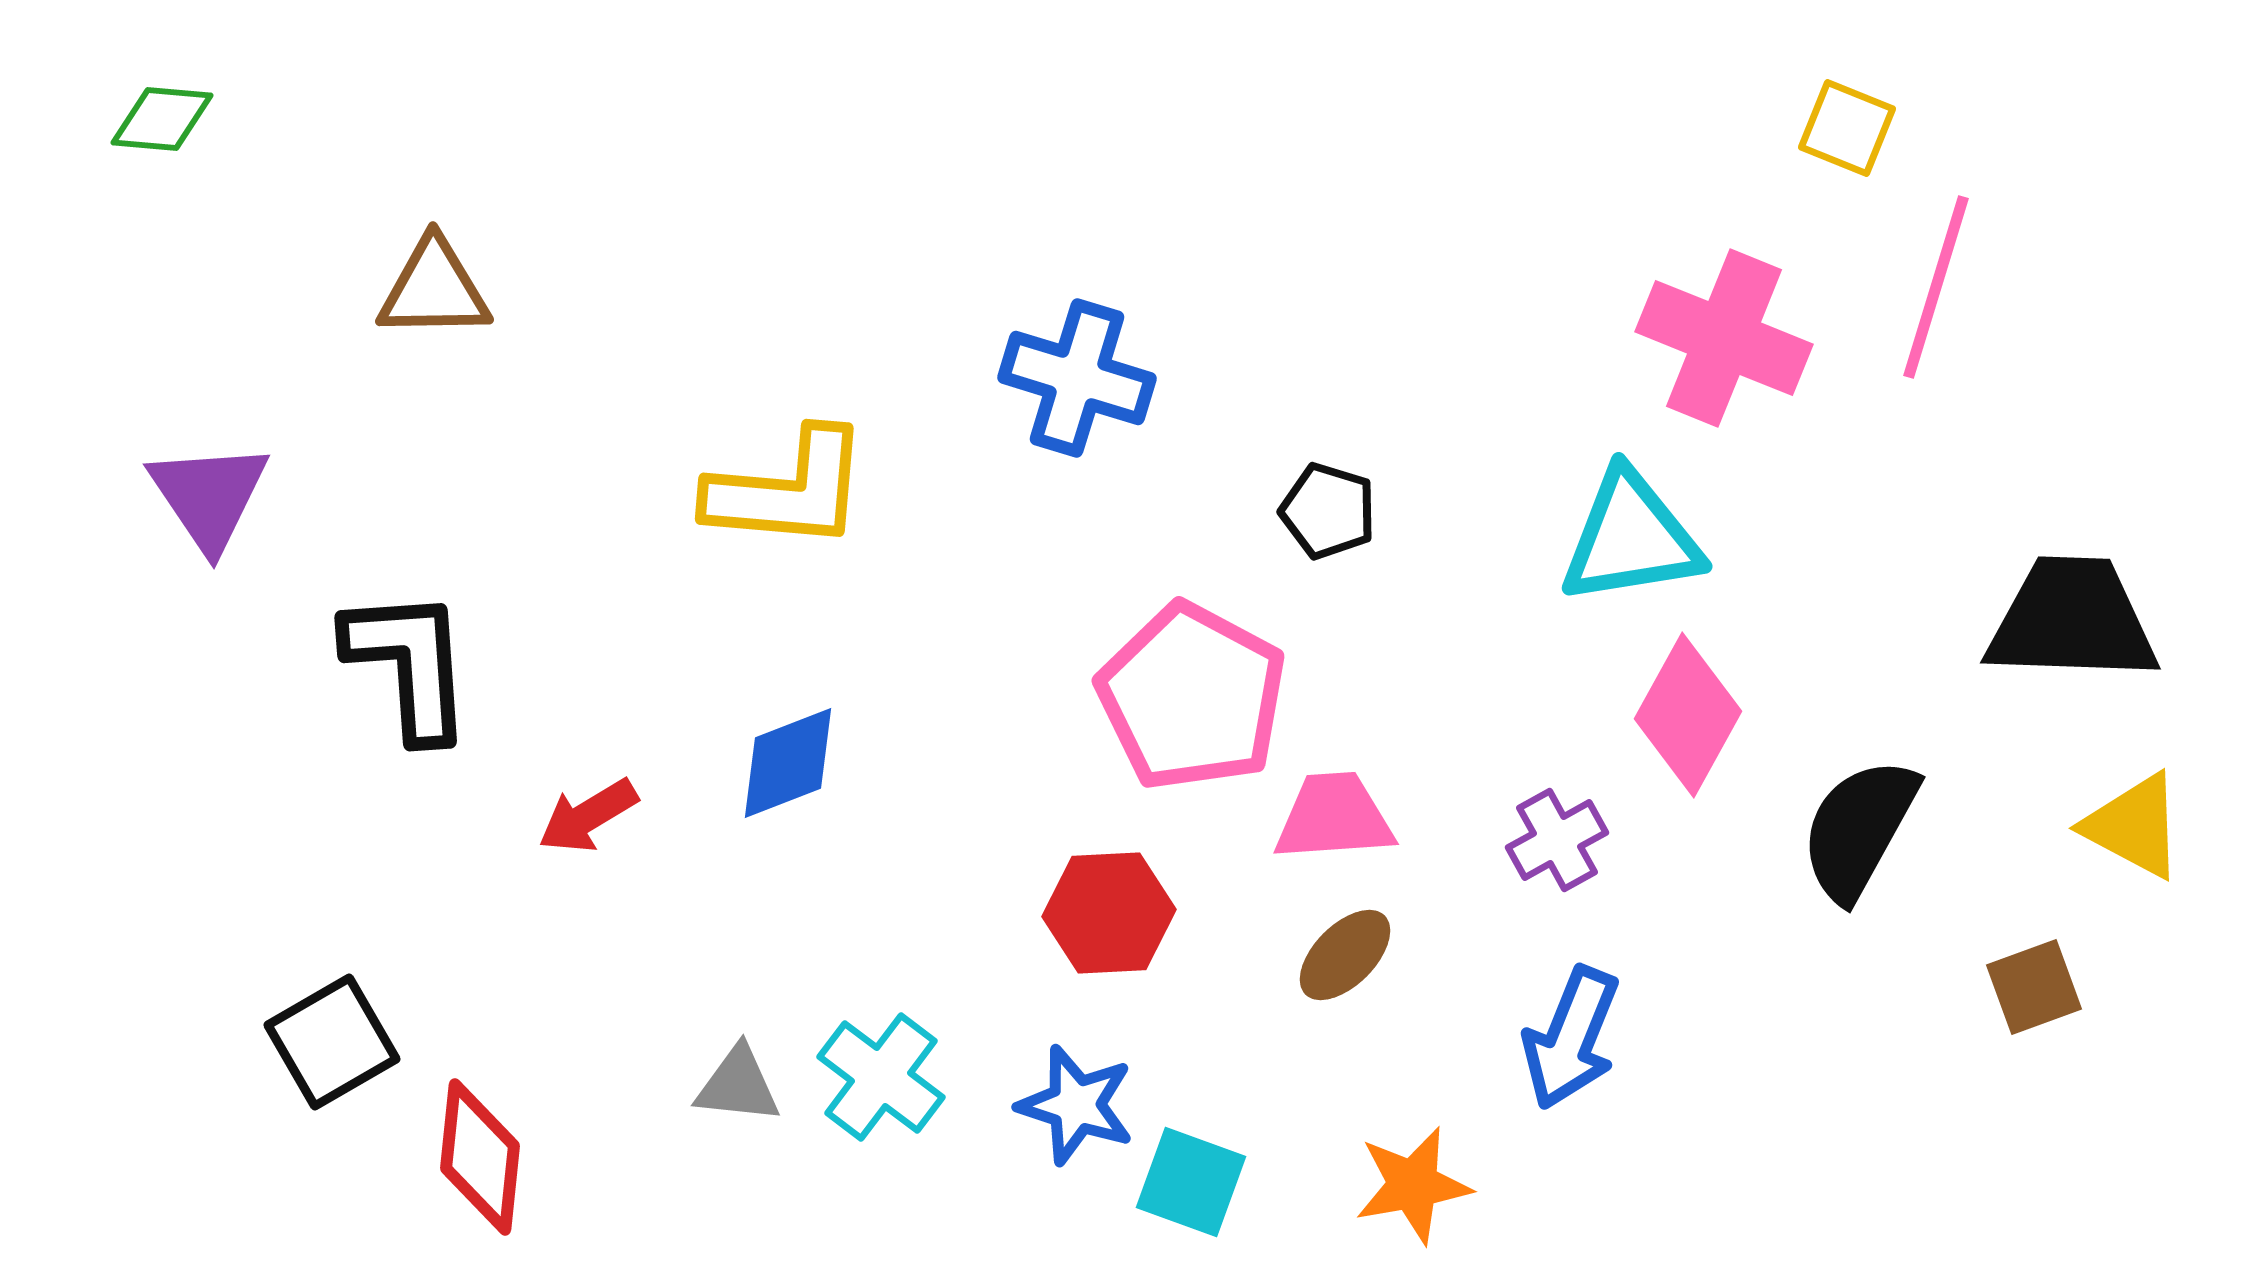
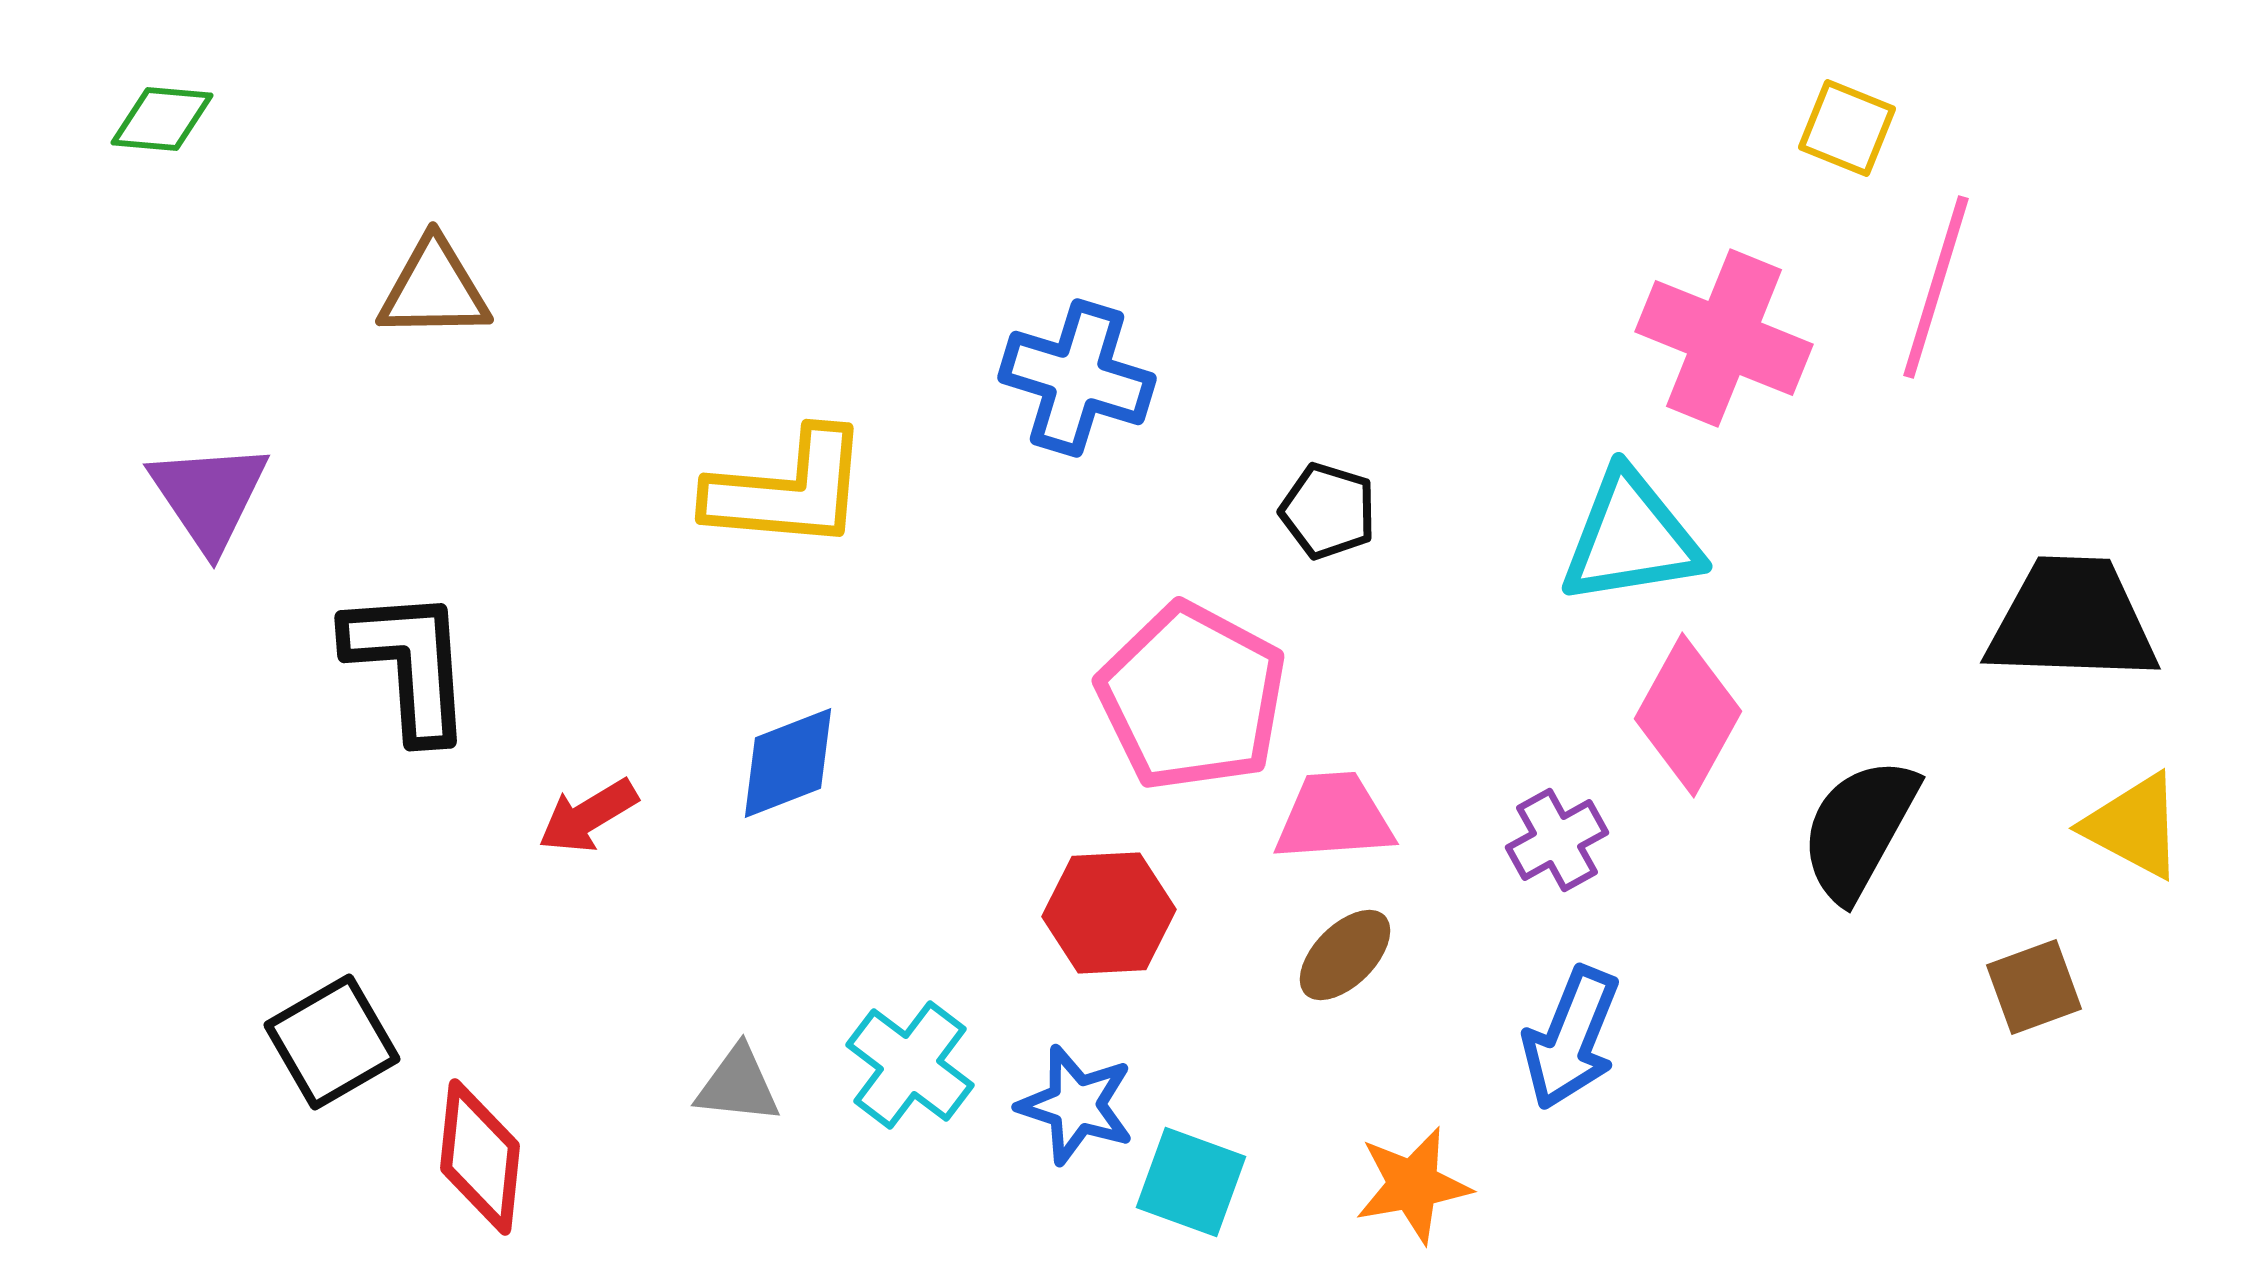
cyan cross: moved 29 px right, 12 px up
